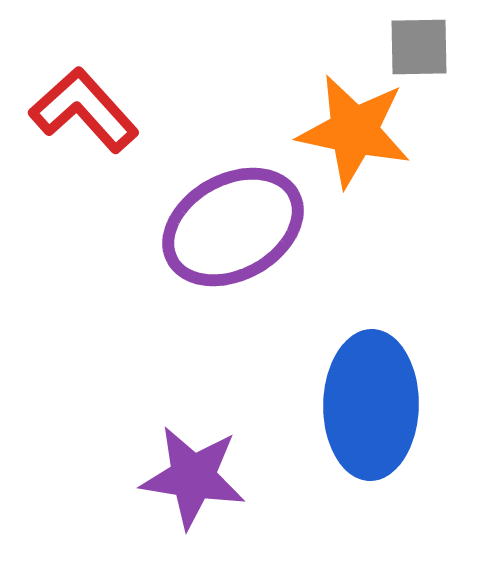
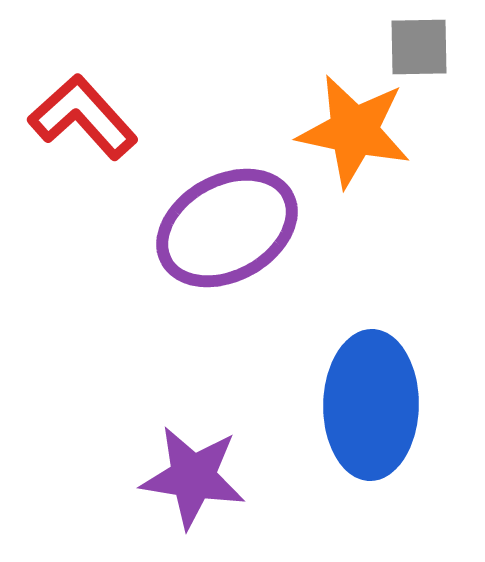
red L-shape: moved 1 px left, 7 px down
purple ellipse: moved 6 px left, 1 px down
